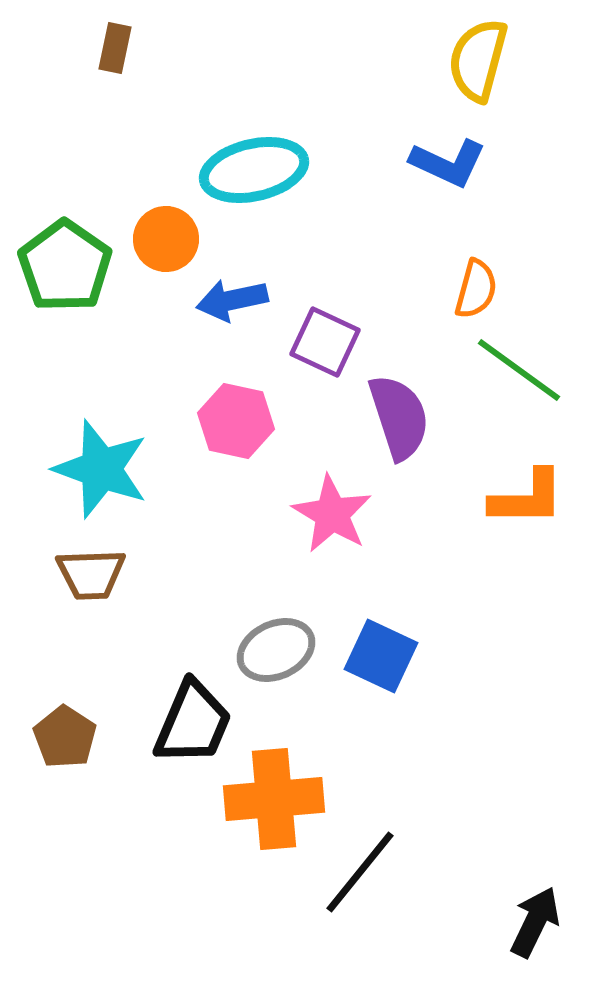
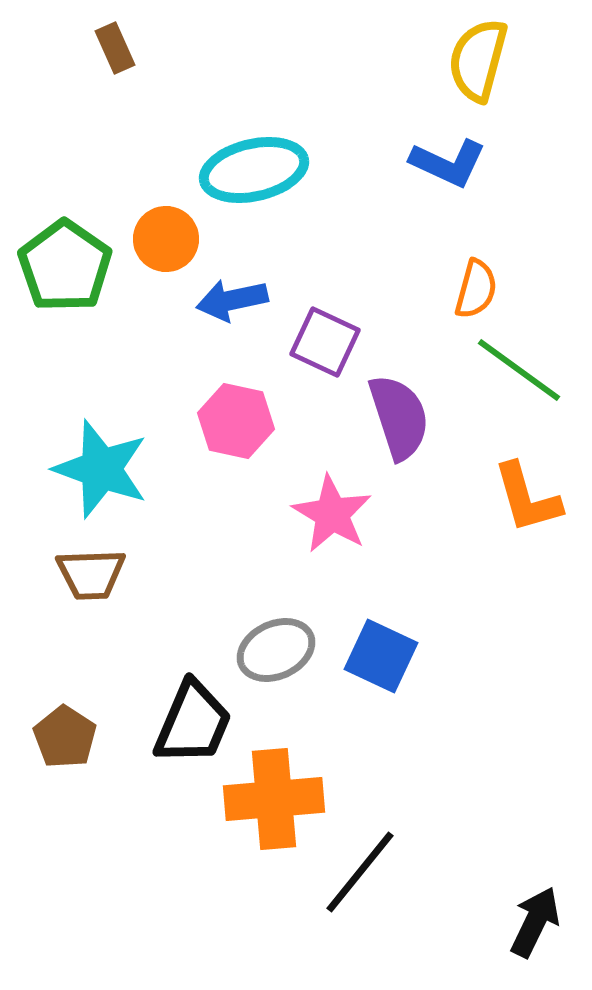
brown rectangle: rotated 36 degrees counterclockwise
orange L-shape: rotated 74 degrees clockwise
